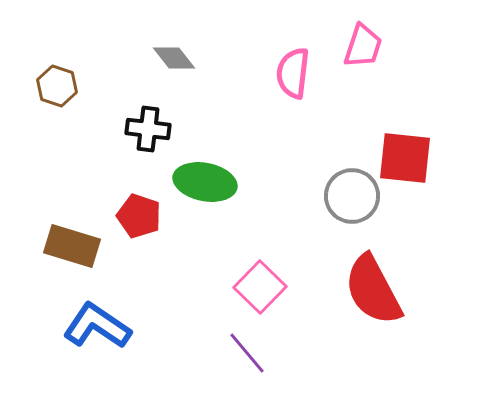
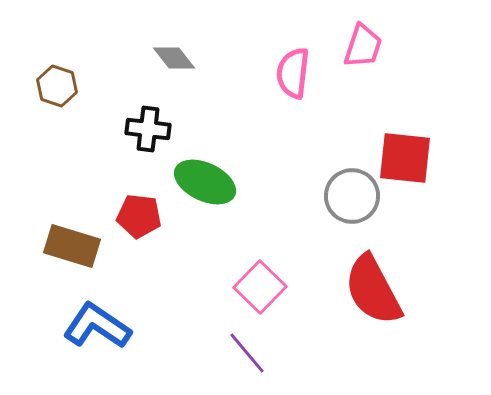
green ellipse: rotated 14 degrees clockwise
red pentagon: rotated 12 degrees counterclockwise
